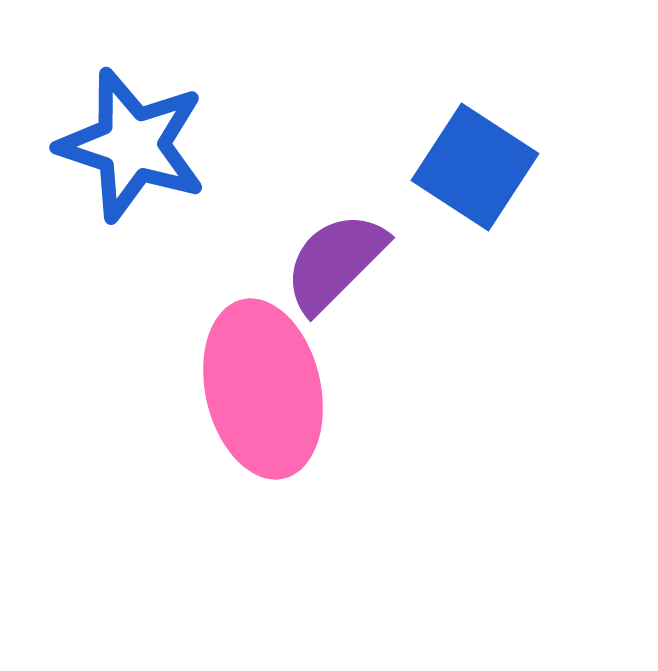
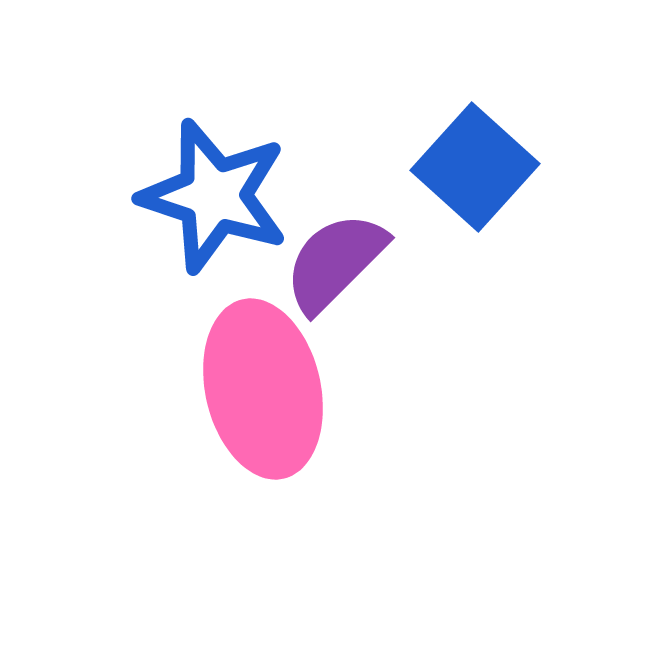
blue star: moved 82 px right, 51 px down
blue square: rotated 9 degrees clockwise
